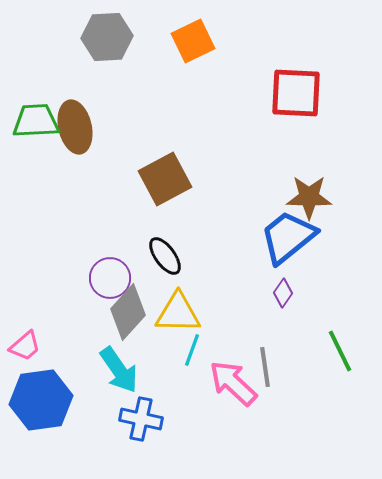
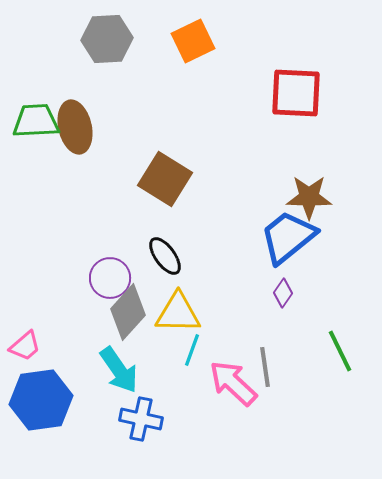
gray hexagon: moved 2 px down
brown square: rotated 30 degrees counterclockwise
